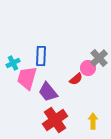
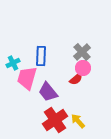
gray cross: moved 17 px left, 6 px up
pink circle: moved 5 px left
yellow arrow: moved 15 px left; rotated 42 degrees counterclockwise
